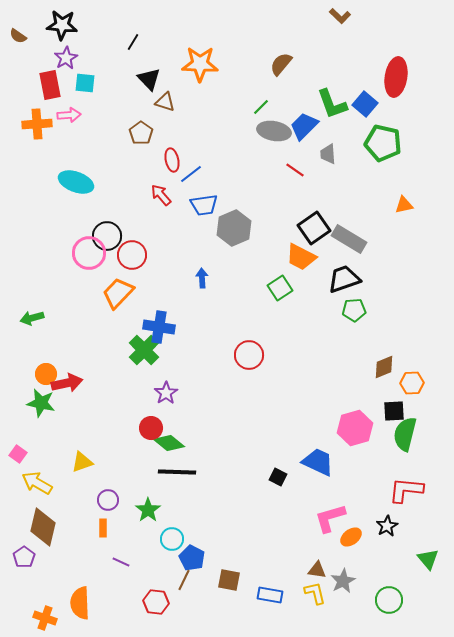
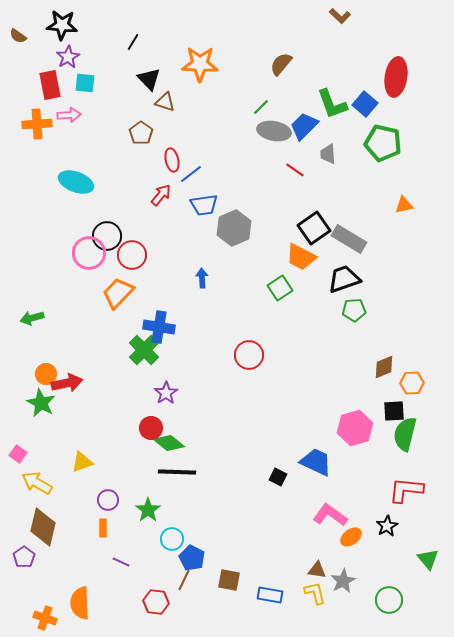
purple star at (66, 58): moved 2 px right, 1 px up
red arrow at (161, 195): rotated 80 degrees clockwise
green star at (41, 403): rotated 16 degrees clockwise
blue trapezoid at (318, 462): moved 2 px left
pink L-shape at (330, 518): moved 3 px up; rotated 52 degrees clockwise
